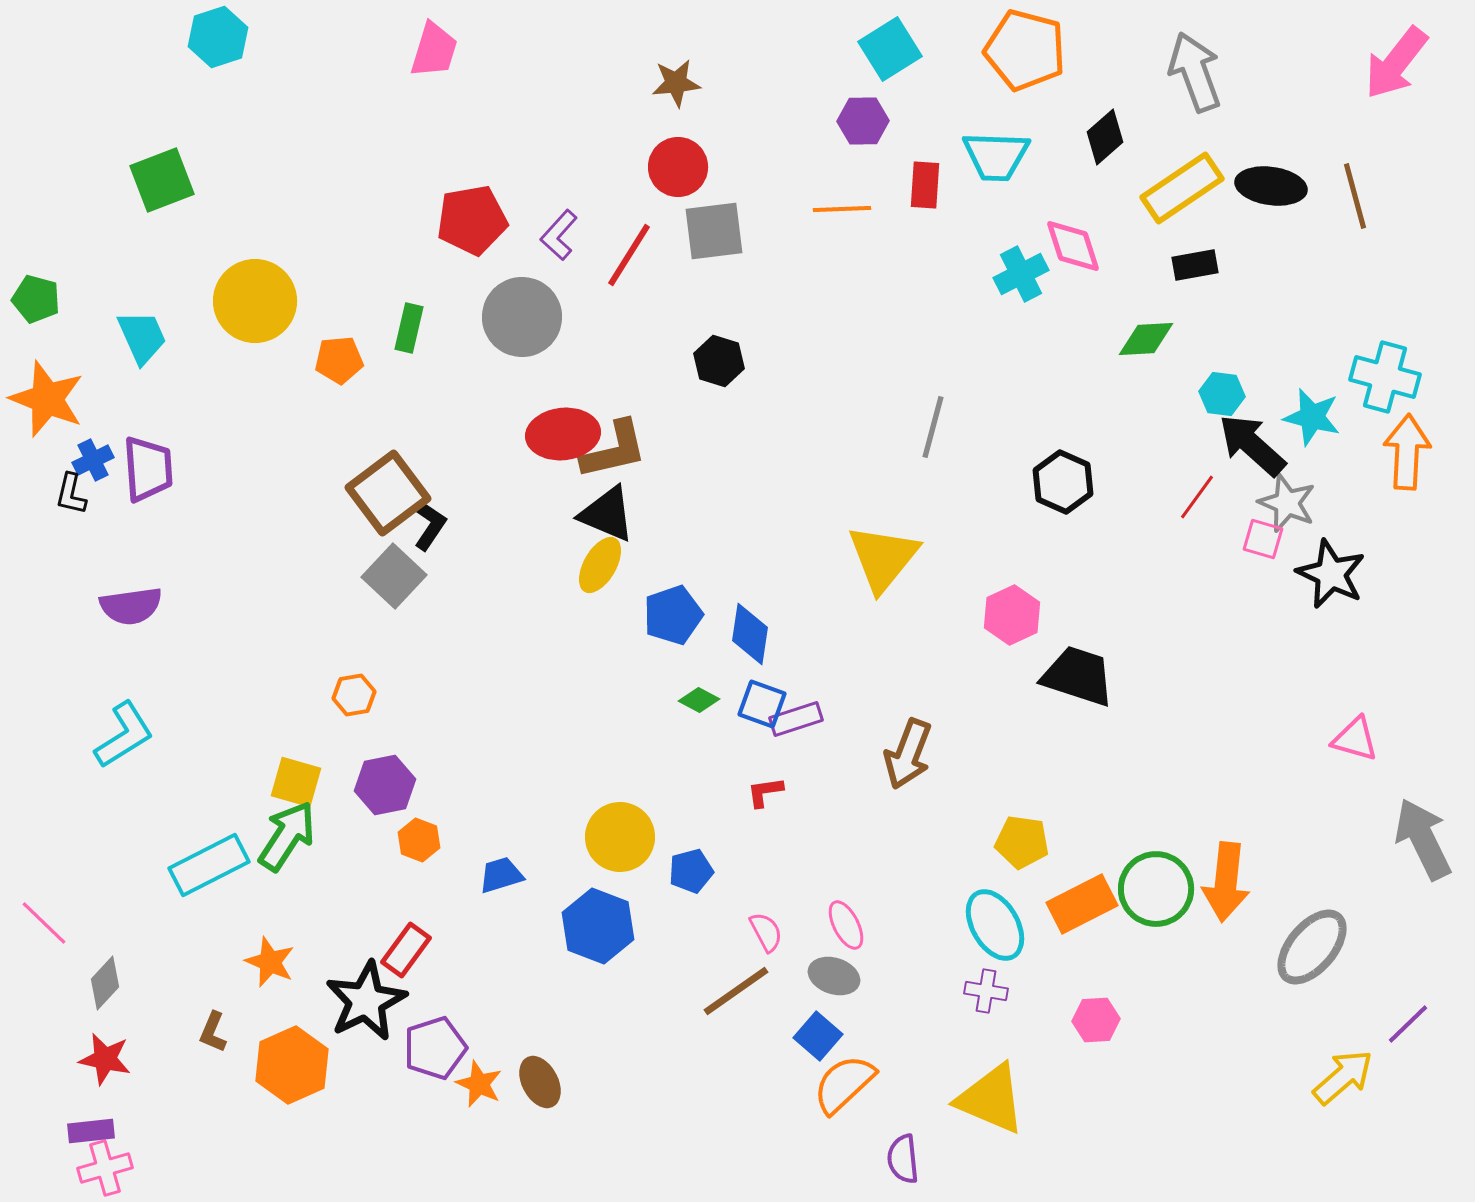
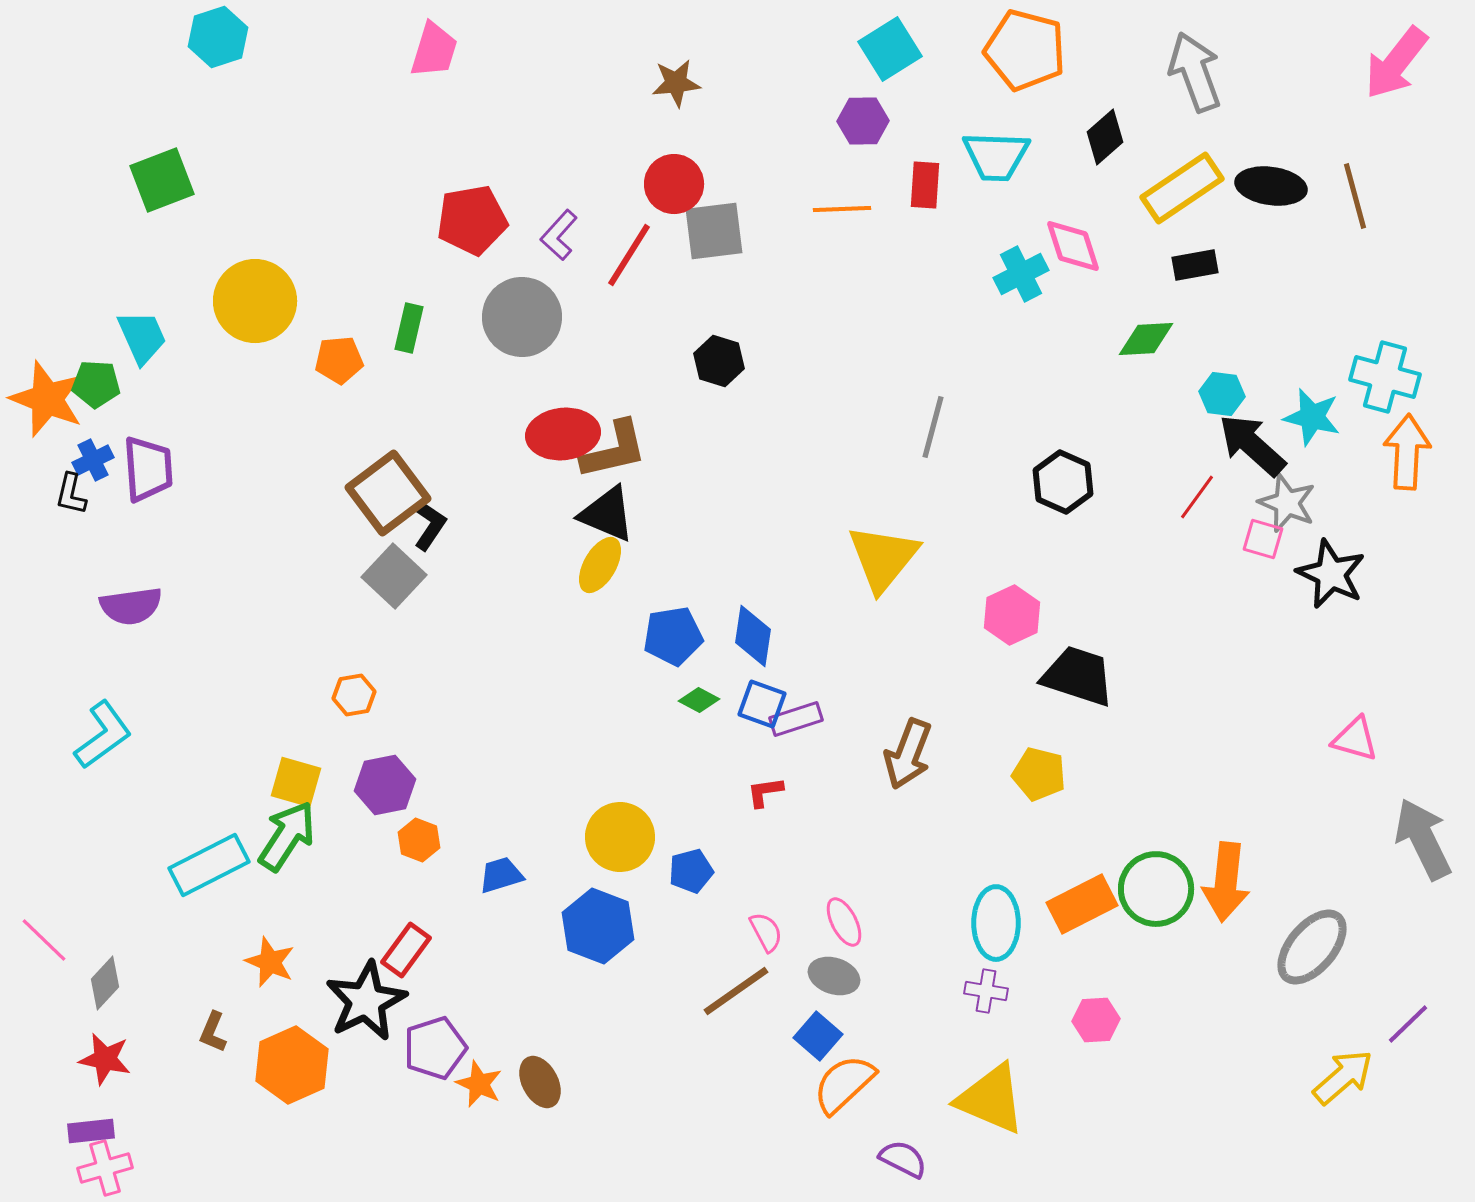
red circle at (678, 167): moved 4 px left, 17 px down
green pentagon at (36, 299): moved 60 px right, 85 px down; rotated 12 degrees counterclockwise
blue pentagon at (673, 615): moved 21 px down; rotated 10 degrees clockwise
blue diamond at (750, 634): moved 3 px right, 2 px down
cyan L-shape at (124, 735): moved 21 px left; rotated 4 degrees counterclockwise
yellow pentagon at (1022, 842): moved 17 px right, 68 px up; rotated 6 degrees clockwise
pink line at (44, 923): moved 17 px down
pink ellipse at (846, 925): moved 2 px left, 3 px up
cyan ellipse at (995, 925): moved 1 px right, 2 px up; rotated 30 degrees clockwise
purple semicircle at (903, 1159): rotated 123 degrees clockwise
